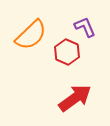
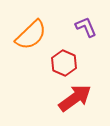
purple L-shape: moved 1 px right
red hexagon: moved 3 px left, 11 px down
